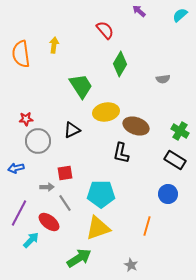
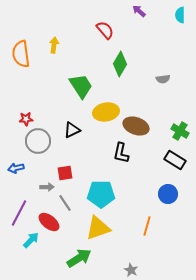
cyan semicircle: rotated 49 degrees counterclockwise
gray star: moved 5 px down
